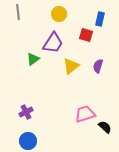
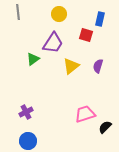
black semicircle: rotated 88 degrees counterclockwise
